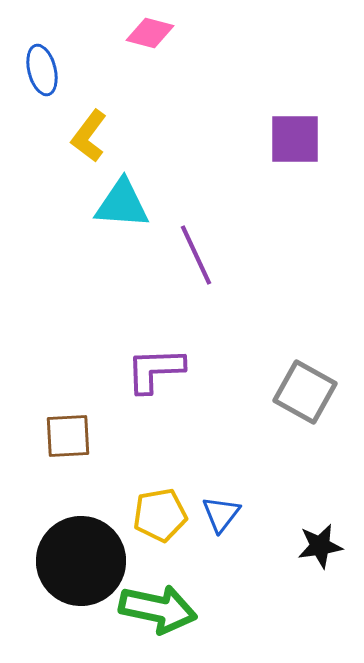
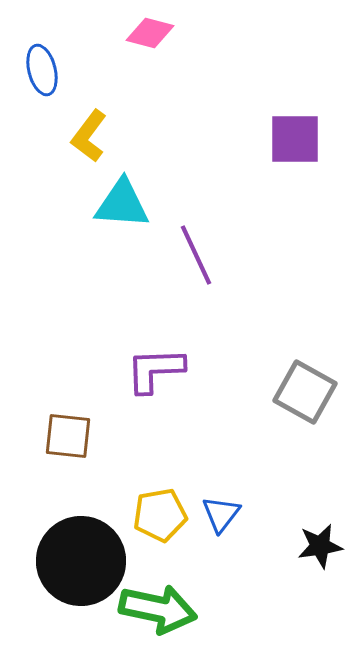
brown square: rotated 9 degrees clockwise
